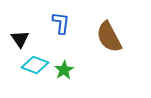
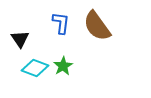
brown semicircle: moved 12 px left, 11 px up; rotated 8 degrees counterclockwise
cyan diamond: moved 3 px down
green star: moved 1 px left, 4 px up
